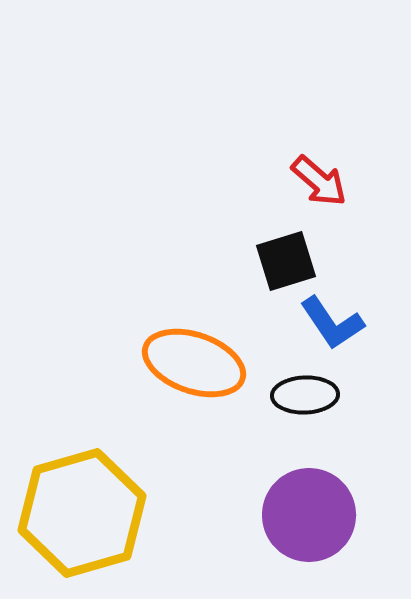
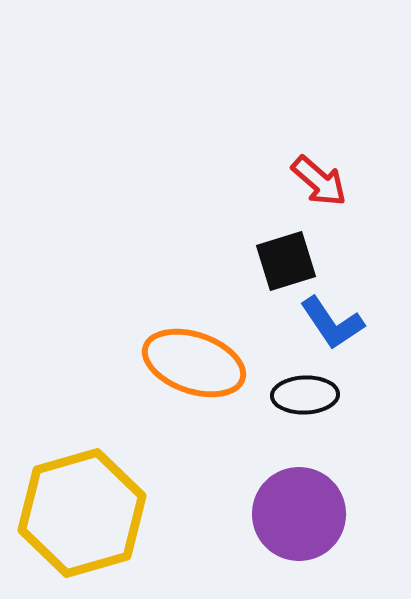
purple circle: moved 10 px left, 1 px up
